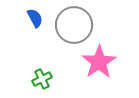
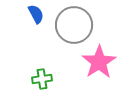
blue semicircle: moved 1 px right, 4 px up
green cross: rotated 18 degrees clockwise
